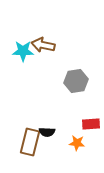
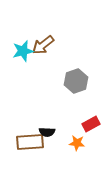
brown arrow: rotated 50 degrees counterclockwise
cyan star: rotated 15 degrees counterclockwise
gray hexagon: rotated 10 degrees counterclockwise
red rectangle: rotated 24 degrees counterclockwise
brown rectangle: rotated 72 degrees clockwise
